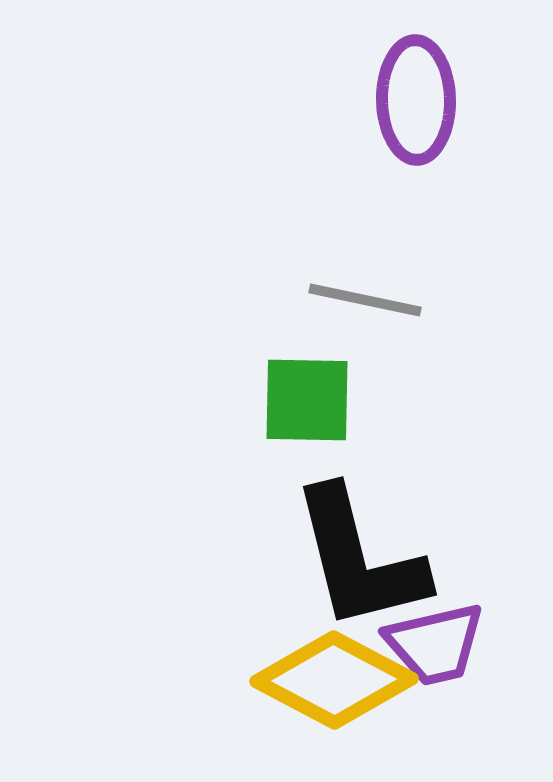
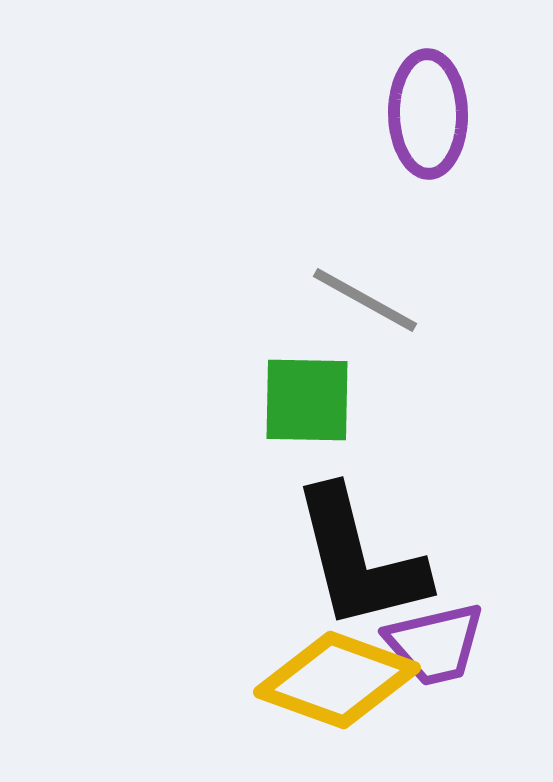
purple ellipse: moved 12 px right, 14 px down
gray line: rotated 17 degrees clockwise
yellow diamond: moved 3 px right; rotated 8 degrees counterclockwise
